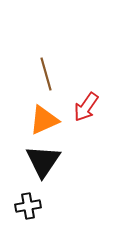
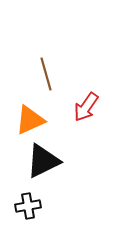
orange triangle: moved 14 px left
black triangle: rotated 30 degrees clockwise
